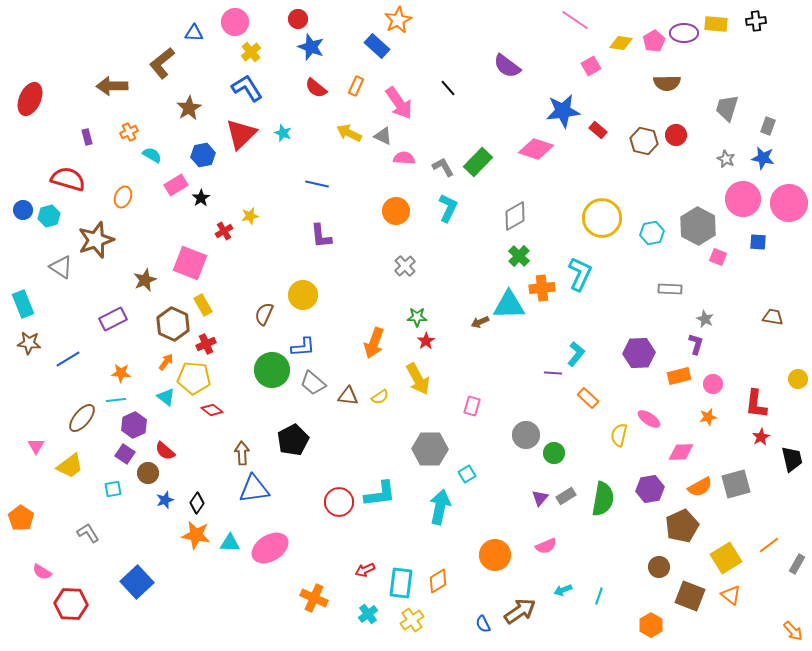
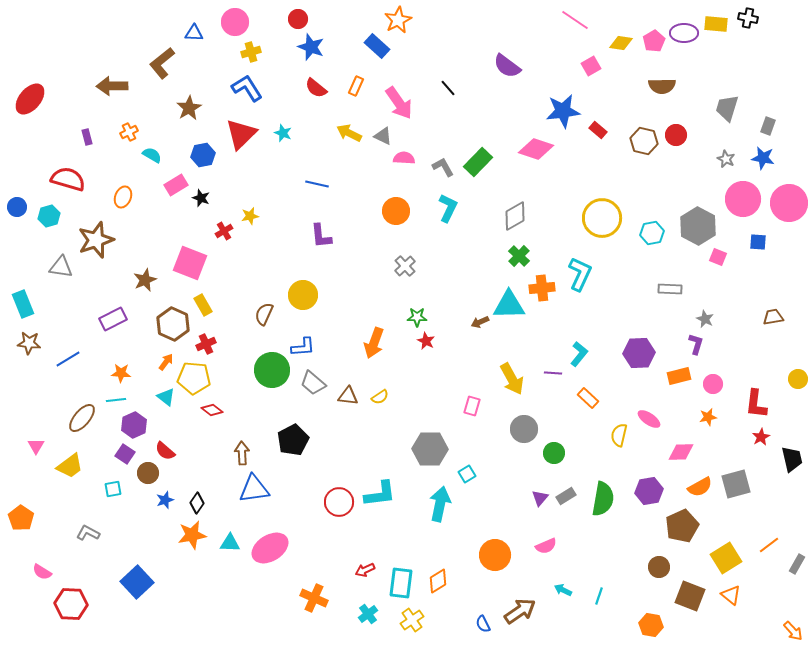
black cross at (756, 21): moved 8 px left, 3 px up; rotated 18 degrees clockwise
yellow cross at (251, 52): rotated 24 degrees clockwise
brown semicircle at (667, 83): moved 5 px left, 3 px down
red ellipse at (30, 99): rotated 16 degrees clockwise
black star at (201, 198): rotated 18 degrees counterclockwise
blue circle at (23, 210): moved 6 px left, 3 px up
gray triangle at (61, 267): rotated 25 degrees counterclockwise
brown trapezoid at (773, 317): rotated 20 degrees counterclockwise
red star at (426, 341): rotated 12 degrees counterclockwise
cyan L-shape at (576, 354): moved 3 px right
yellow arrow at (418, 379): moved 94 px right
gray circle at (526, 435): moved 2 px left, 6 px up
purple hexagon at (650, 489): moved 1 px left, 2 px down
cyan arrow at (440, 507): moved 3 px up
gray L-shape at (88, 533): rotated 30 degrees counterclockwise
orange star at (196, 535): moved 4 px left; rotated 20 degrees counterclockwise
cyan arrow at (563, 590): rotated 48 degrees clockwise
orange hexagon at (651, 625): rotated 20 degrees counterclockwise
